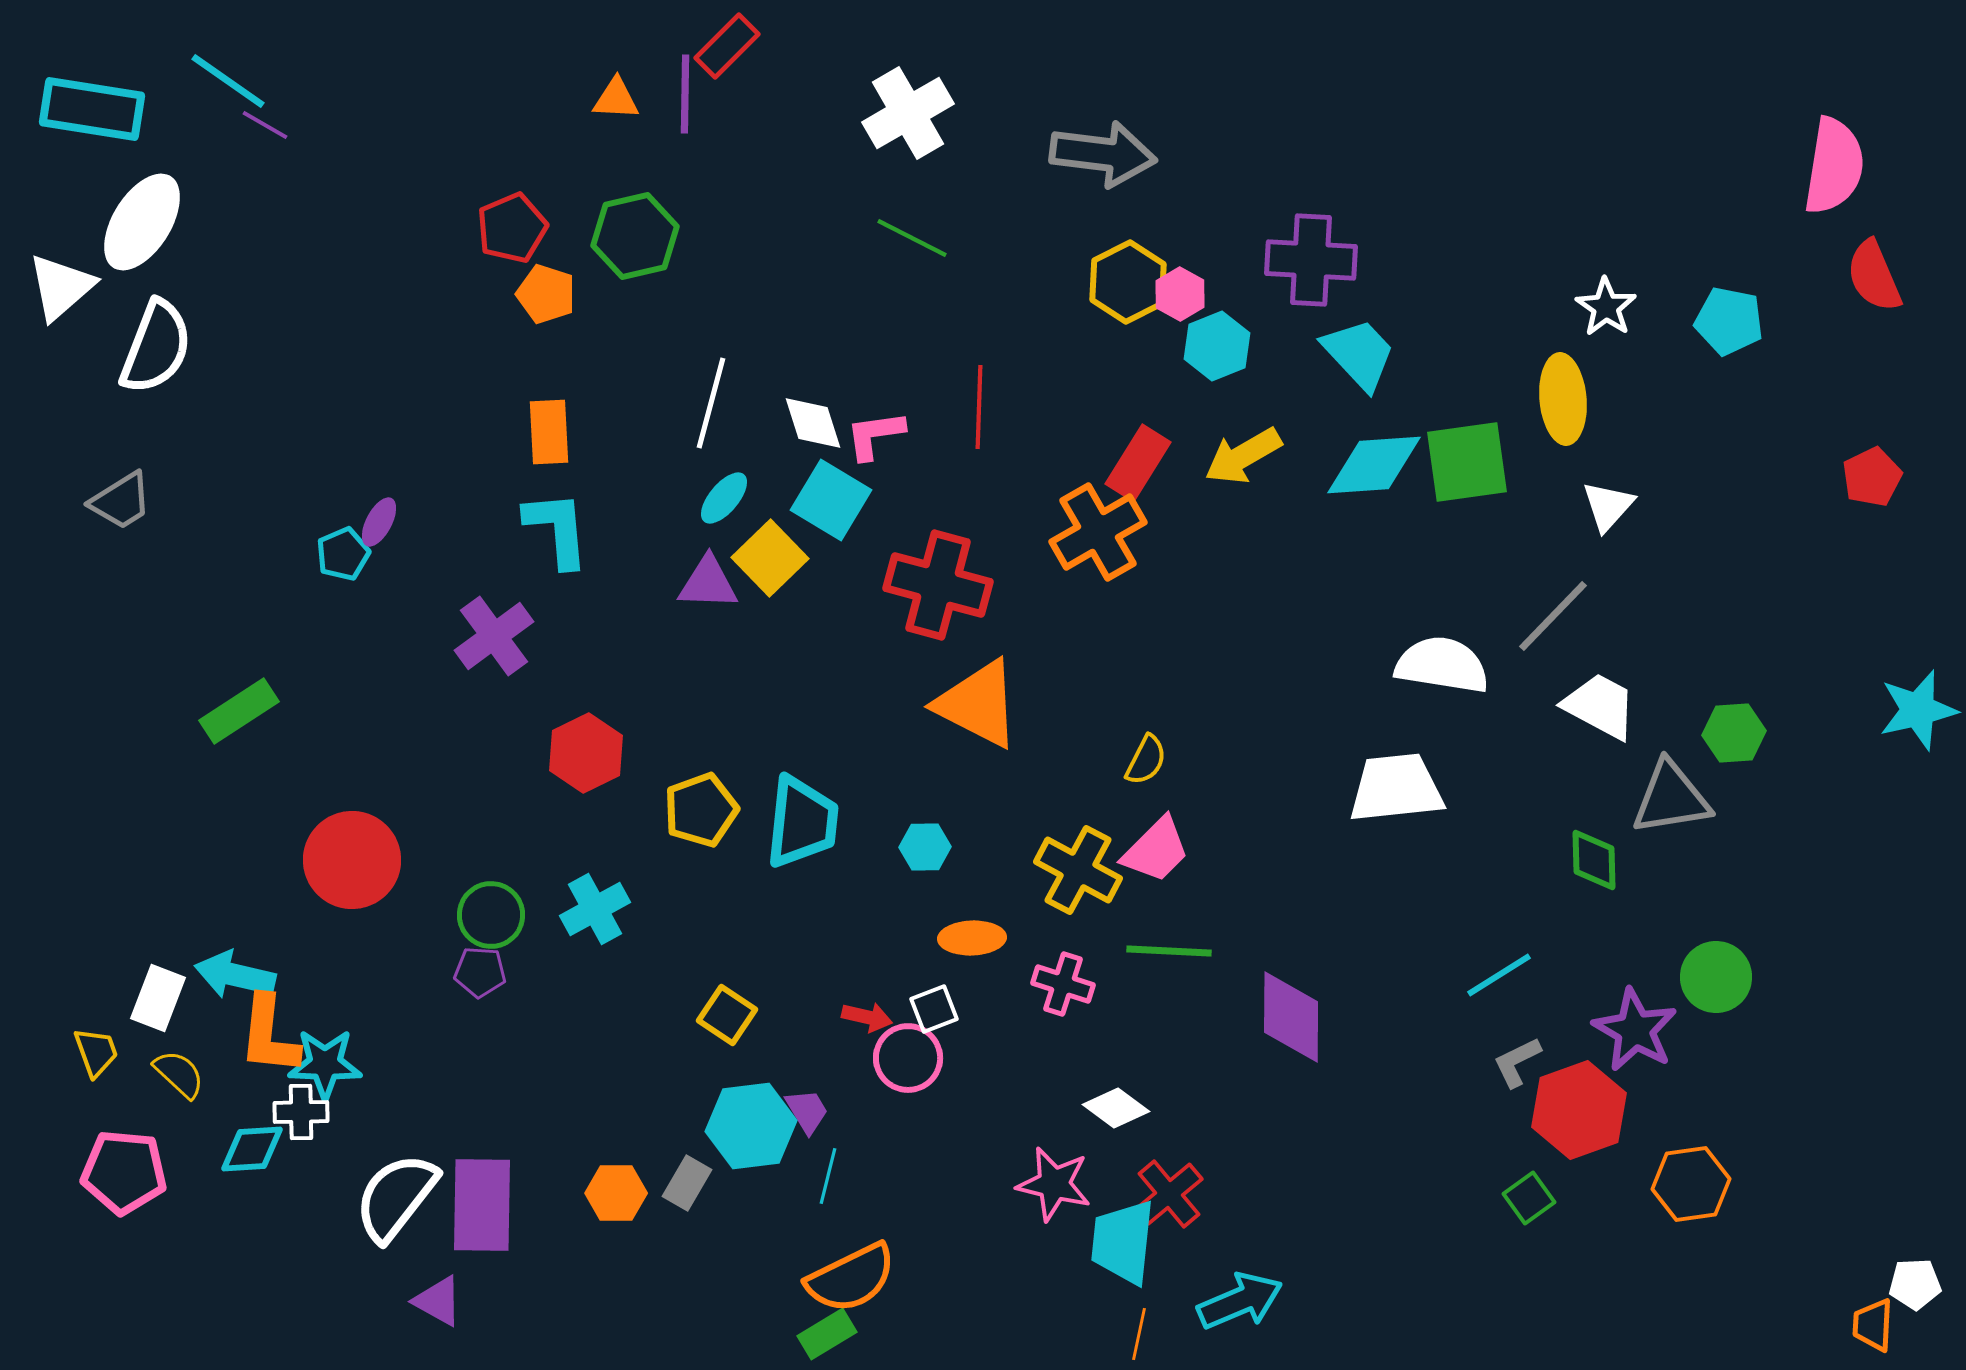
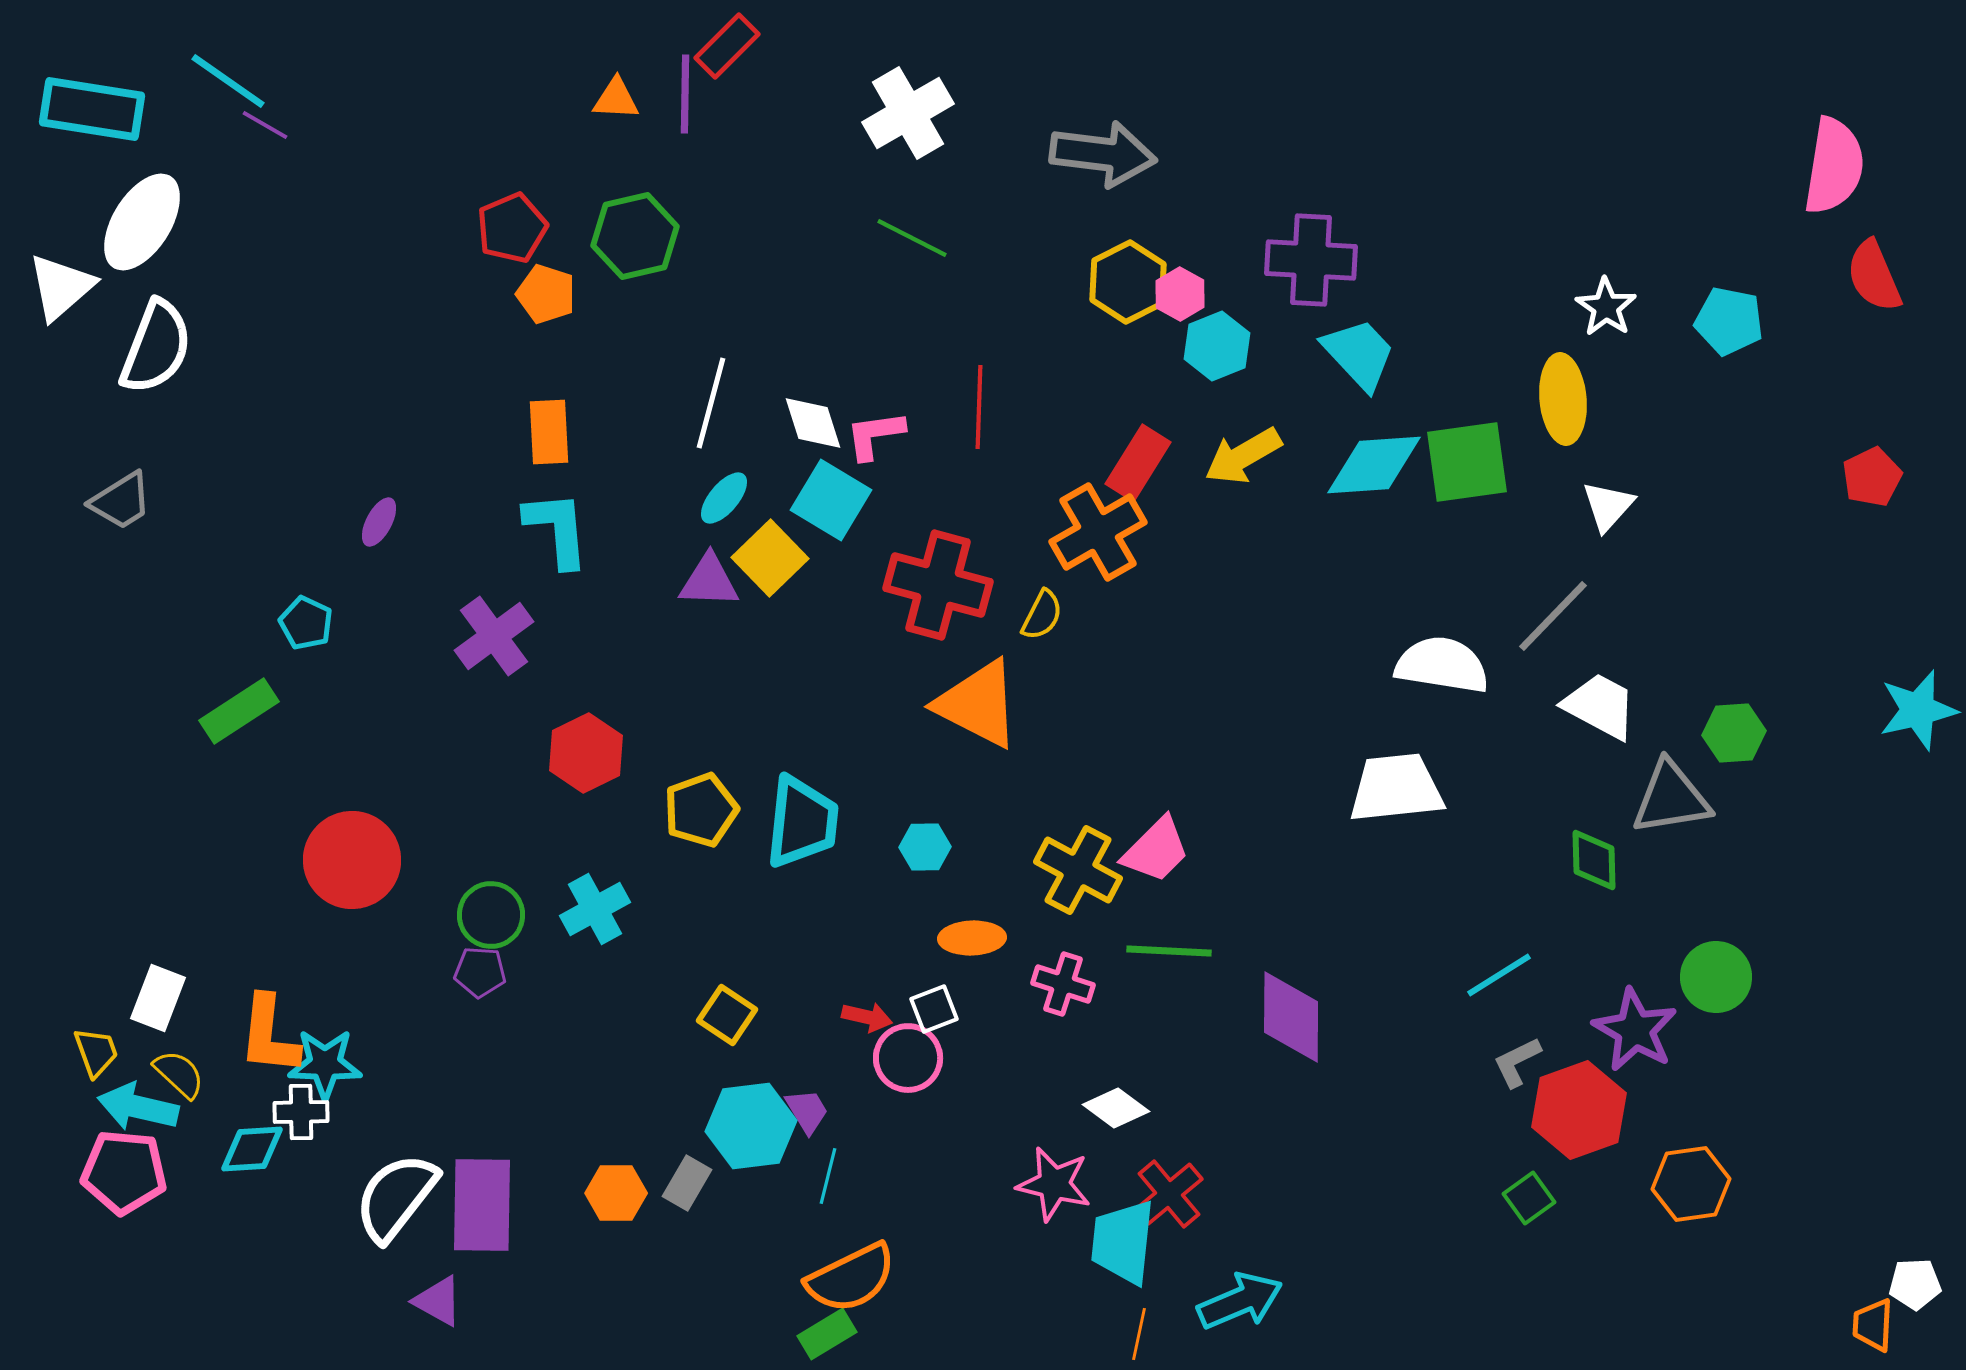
cyan pentagon at (343, 554): moved 37 px left, 69 px down; rotated 24 degrees counterclockwise
purple triangle at (708, 583): moved 1 px right, 2 px up
yellow semicircle at (1146, 760): moved 104 px left, 145 px up
cyan arrow at (235, 975): moved 97 px left, 132 px down
